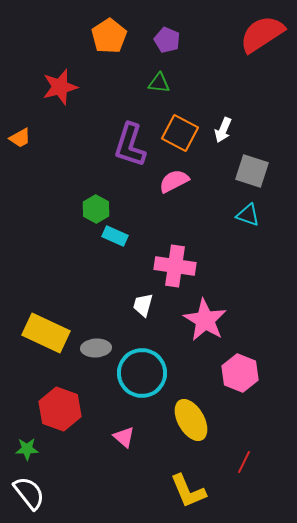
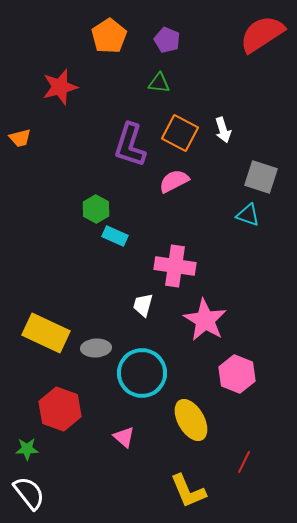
white arrow: rotated 40 degrees counterclockwise
orange trapezoid: rotated 15 degrees clockwise
gray square: moved 9 px right, 6 px down
pink hexagon: moved 3 px left, 1 px down
